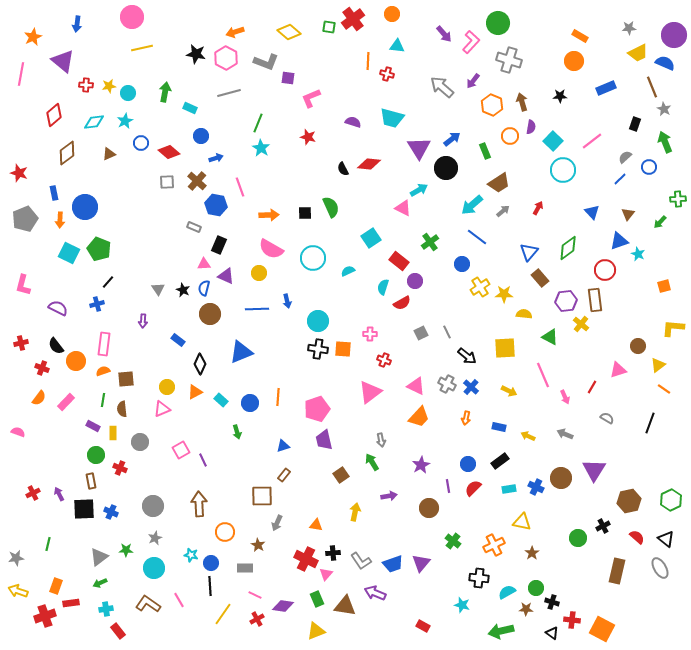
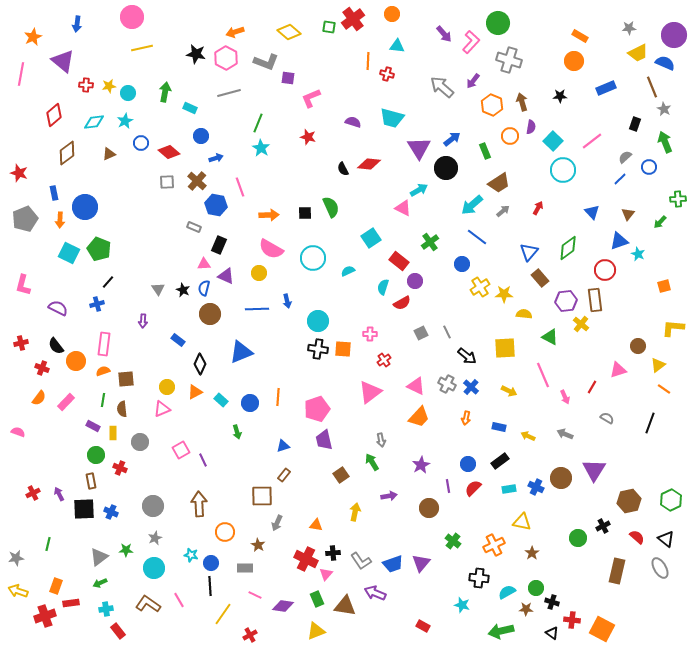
red cross at (384, 360): rotated 32 degrees clockwise
red cross at (257, 619): moved 7 px left, 16 px down
